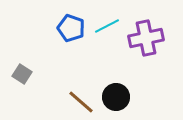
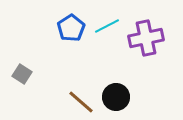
blue pentagon: rotated 20 degrees clockwise
